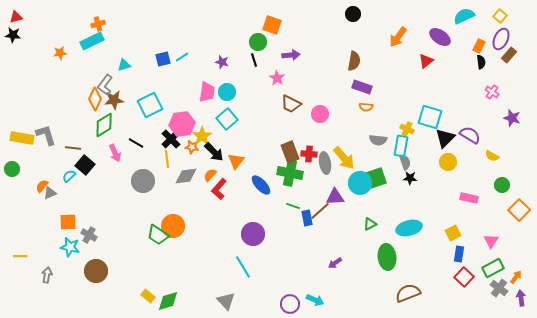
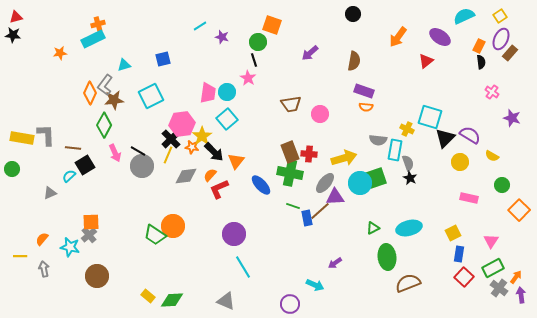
yellow square at (500, 16): rotated 16 degrees clockwise
cyan rectangle at (92, 41): moved 1 px right, 2 px up
purple arrow at (291, 55): moved 19 px right, 2 px up; rotated 144 degrees clockwise
brown rectangle at (509, 55): moved 1 px right, 2 px up
cyan line at (182, 57): moved 18 px right, 31 px up
purple star at (222, 62): moved 25 px up
pink star at (277, 78): moved 29 px left
purple rectangle at (362, 87): moved 2 px right, 4 px down
pink trapezoid at (207, 92): moved 1 px right, 1 px down
orange diamond at (95, 99): moved 5 px left, 6 px up
brown trapezoid at (291, 104): rotated 35 degrees counterclockwise
cyan square at (150, 105): moved 1 px right, 9 px up
green diamond at (104, 125): rotated 30 degrees counterclockwise
gray L-shape at (46, 135): rotated 15 degrees clockwise
black line at (136, 143): moved 2 px right, 8 px down
cyan rectangle at (401, 146): moved 6 px left, 4 px down
yellow arrow at (344, 158): rotated 65 degrees counterclockwise
yellow line at (167, 159): moved 1 px right, 4 px up; rotated 30 degrees clockwise
gray semicircle at (405, 162): moved 3 px right, 1 px down
yellow circle at (448, 162): moved 12 px right
gray ellipse at (325, 163): moved 20 px down; rotated 50 degrees clockwise
black square at (85, 165): rotated 18 degrees clockwise
black star at (410, 178): rotated 24 degrees clockwise
gray circle at (143, 181): moved 1 px left, 15 px up
orange semicircle at (42, 186): moved 53 px down
red L-shape at (219, 189): rotated 25 degrees clockwise
orange square at (68, 222): moved 23 px right
green triangle at (370, 224): moved 3 px right, 4 px down
purple circle at (253, 234): moved 19 px left
gray cross at (89, 235): rotated 21 degrees clockwise
green trapezoid at (158, 235): moved 3 px left
brown circle at (96, 271): moved 1 px right, 5 px down
gray arrow at (47, 275): moved 3 px left, 6 px up; rotated 21 degrees counterclockwise
brown semicircle at (408, 293): moved 10 px up
purple arrow at (521, 298): moved 3 px up
cyan arrow at (315, 300): moved 15 px up
green diamond at (168, 301): moved 4 px right, 1 px up; rotated 15 degrees clockwise
gray triangle at (226, 301): rotated 24 degrees counterclockwise
